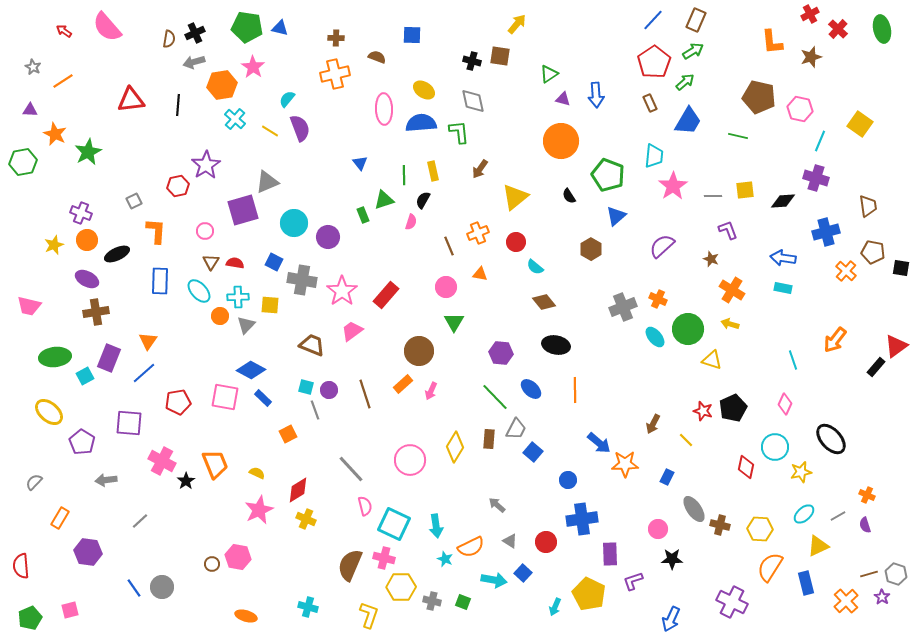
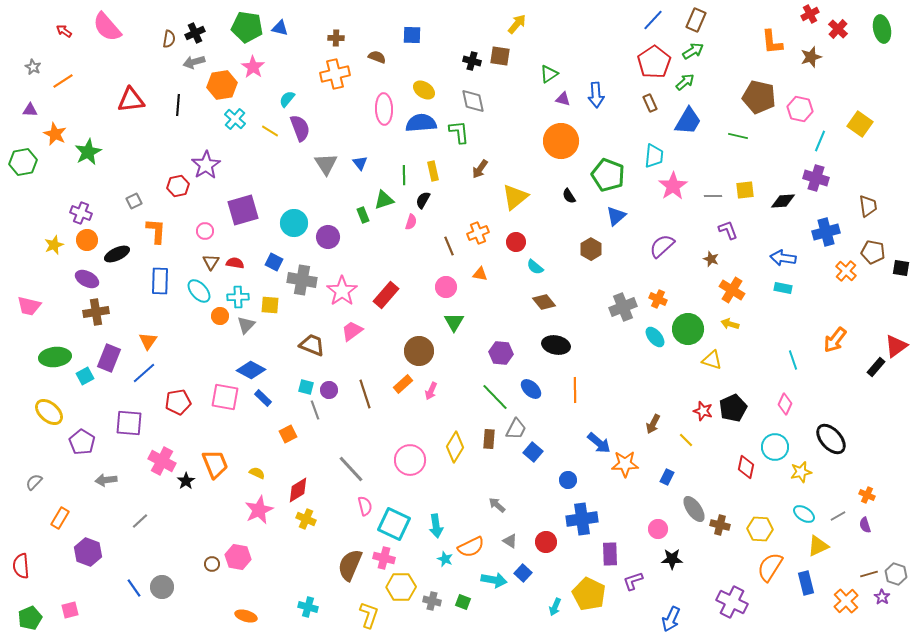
gray triangle at (267, 182): moved 59 px right, 18 px up; rotated 40 degrees counterclockwise
cyan ellipse at (804, 514): rotated 75 degrees clockwise
purple hexagon at (88, 552): rotated 12 degrees clockwise
